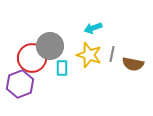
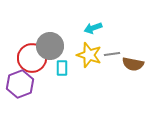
gray line: rotated 70 degrees clockwise
